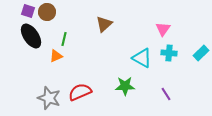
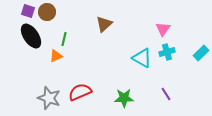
cyan cross: moved 2 px left, 1 px up; rotated 21 degrees counterclockwise
green star: moved 1 px left, 12 px down
